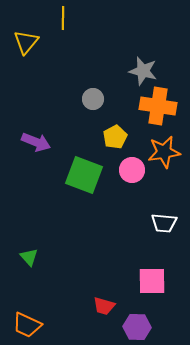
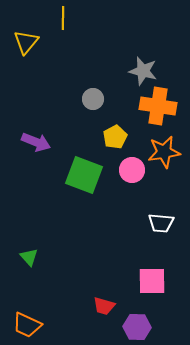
white trapezoid: moved 3 px left
